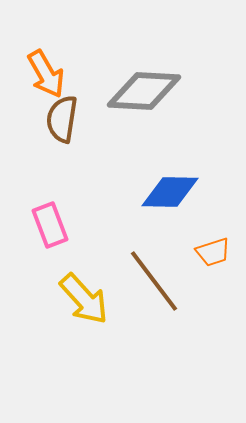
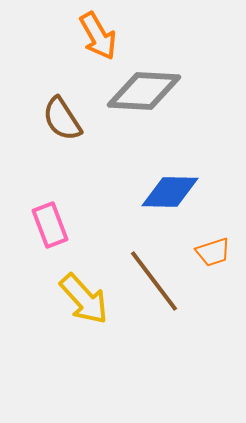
orange arrow: moved 52 px right, 38 px up
brown semicircle: rotated 42 degrees counterclockwise
